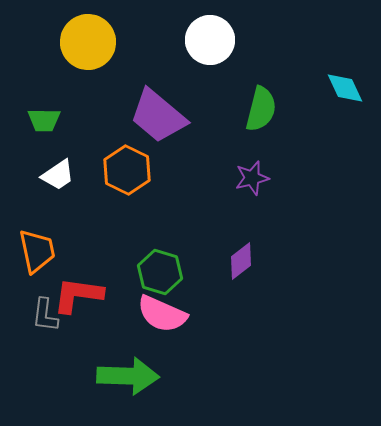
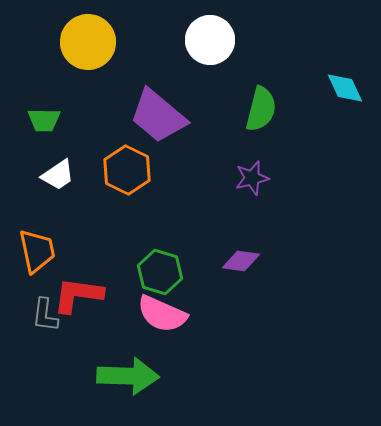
purple diamond: rotated 45 degrees clockwise
